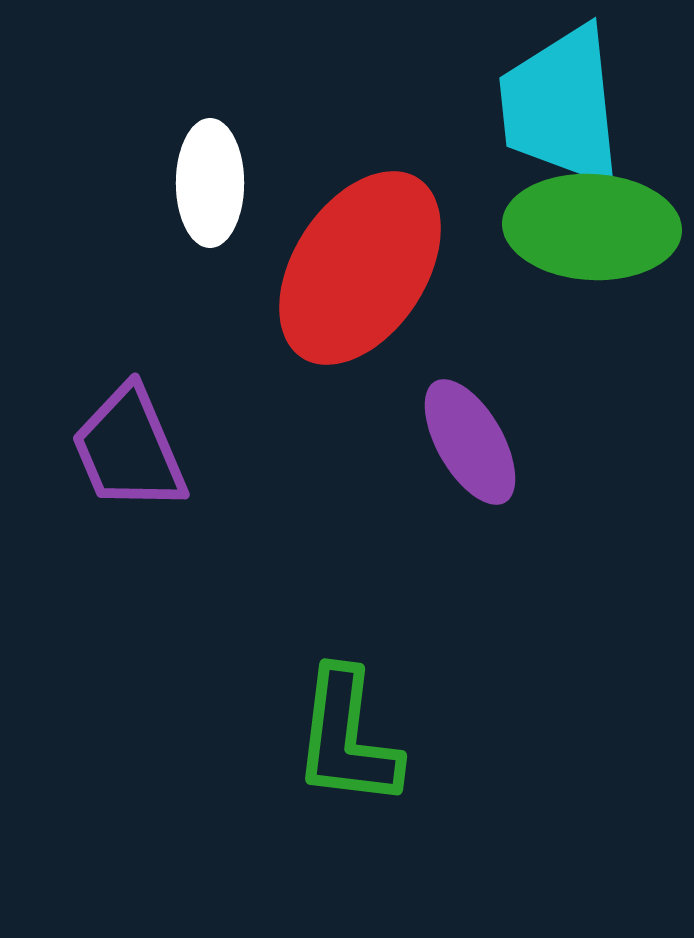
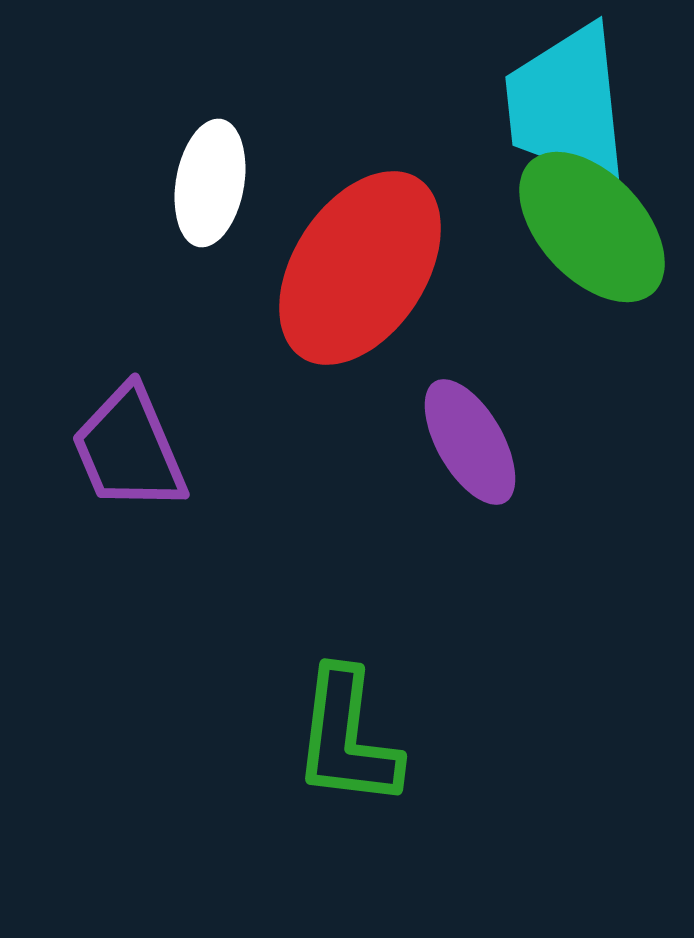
cyan trapezoid: moved 6 px right, 1 px up
white ellipse: rotated 10 degrees clockwise
green ellipse: rotated 44 degrees clockwise
